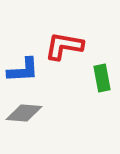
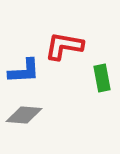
blue L-shape: moved 1 px right, 1 px down
gray diamond: moved 2 px down
